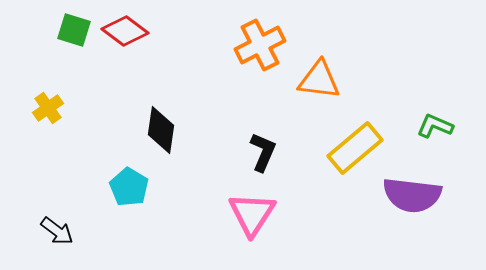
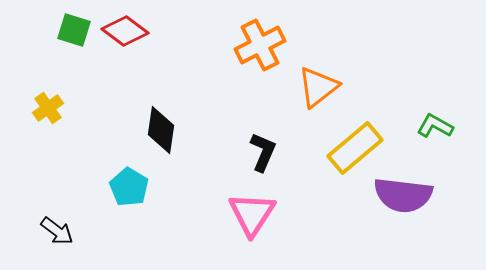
orange triangle: moved 1 px left, 7 px down; rotated 45 degrees counterclockwise
green L-shape: rotated 6 degrees clockwise
purple semicircle: moved 9 px left
